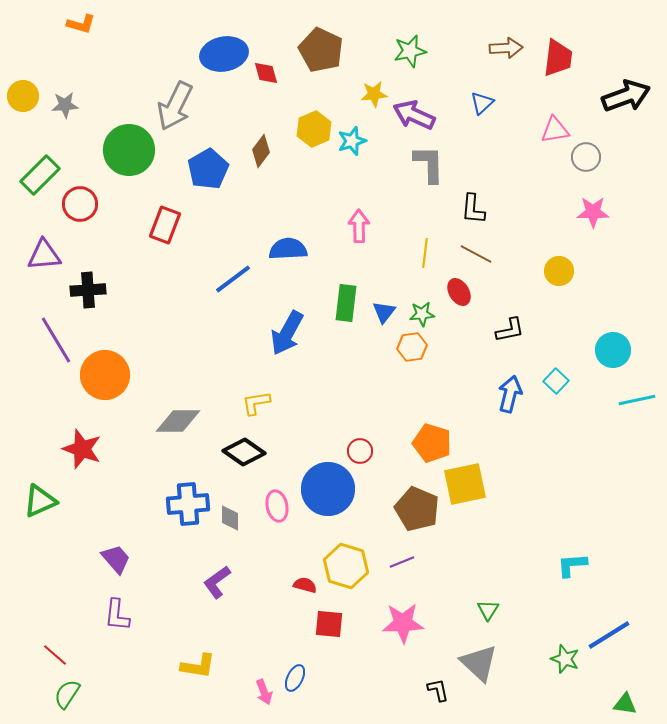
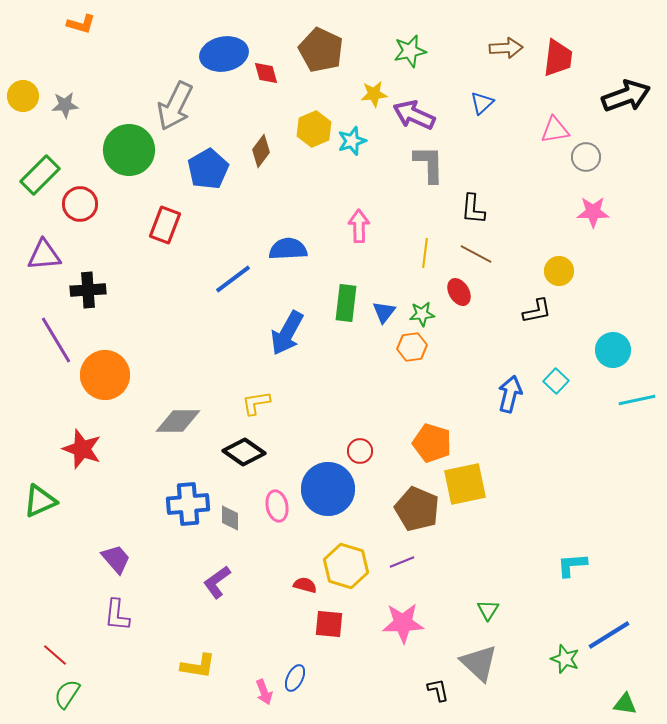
black L-shape at (510, 330): moved 27 px right, 19 px up
